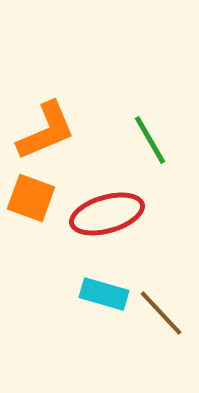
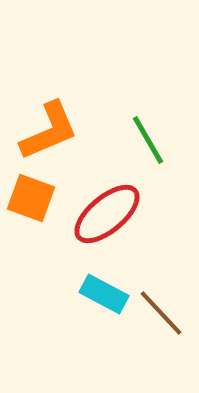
orange L-shape: moved 3 px right
green line: moved 2 px left
red ellipse: rotated 24 degrees counterclockwise
cyan rectangle: rotated 12 degrees clockwise
